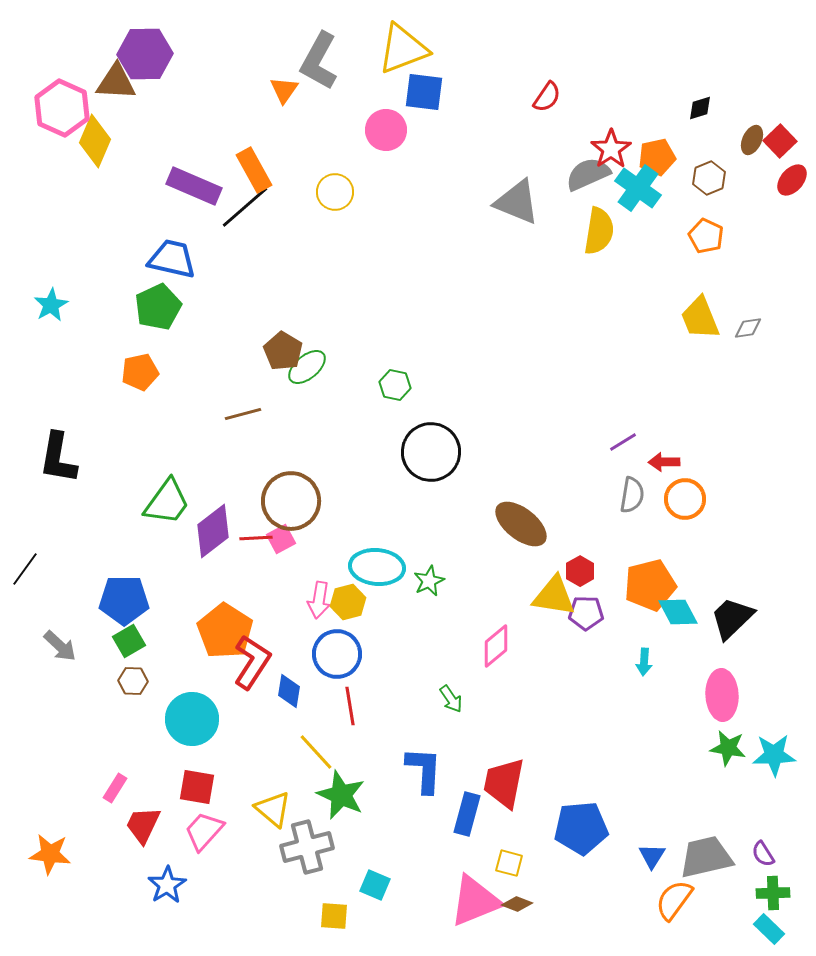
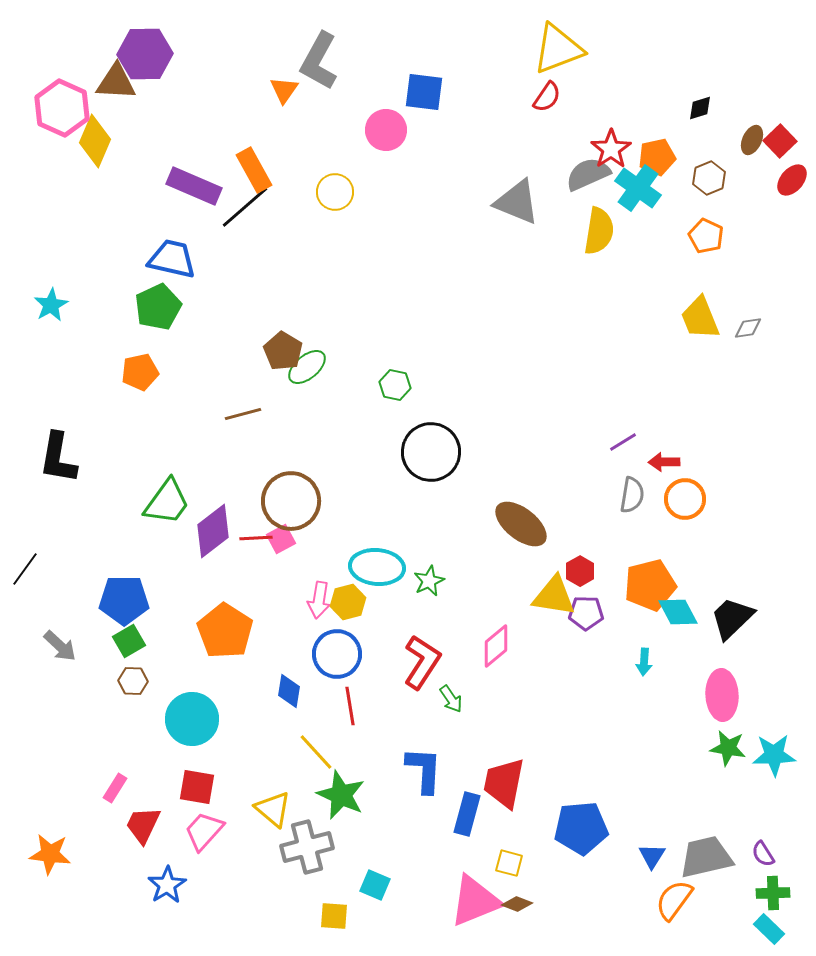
yellow triangle at (403, 49): moved 155 px right
red L-shape at (252, 662): moved 170 px right
